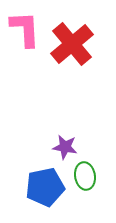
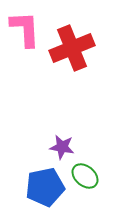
red cross: moved 4 px down; rotated 18 degrees clockwise
purple star: moved 3 px left
green ellipse: rotated 40 degrees counterclockwise
